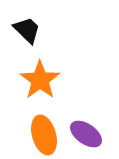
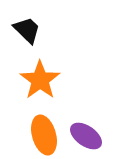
purple ellipse: moved 2 px down
